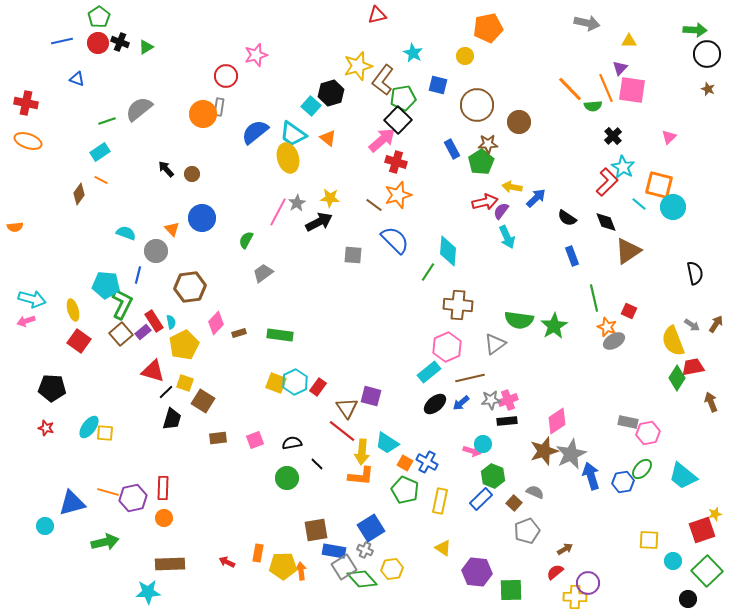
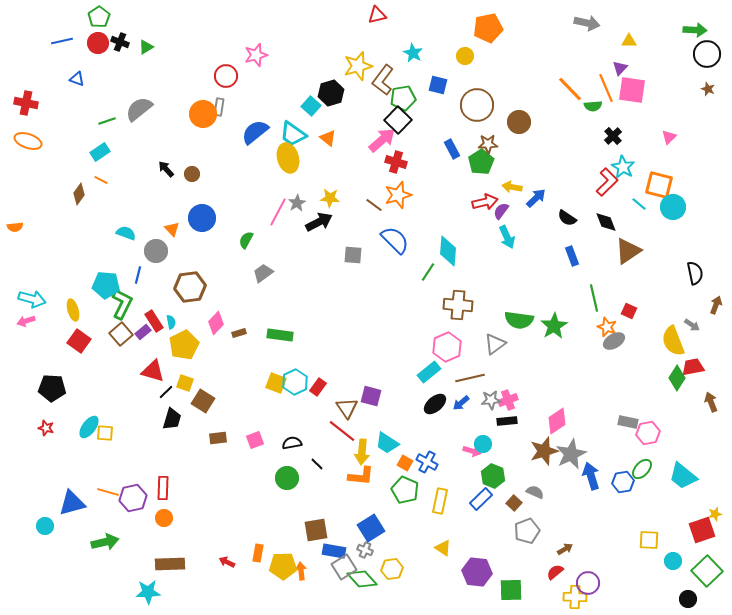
brown arrow at (716, 324): moved 19 px up; rotated 12 degrees counterclockwise
